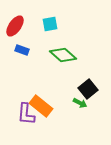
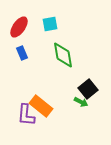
red ellipse: moved 4 px right, 1 px down
blue rectangle: moved 3 px down; rotated 48 degrees clockwise
green diamond: rotated 40 degrees clockwise
green arrow: moved 1 px right, 1 px up
purple L-shape: moved 1 px down
